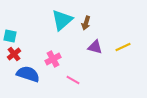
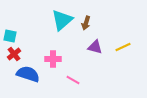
pink cross: rotated 28 degrees clockwise
